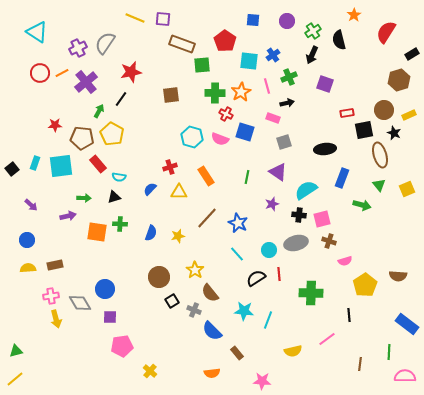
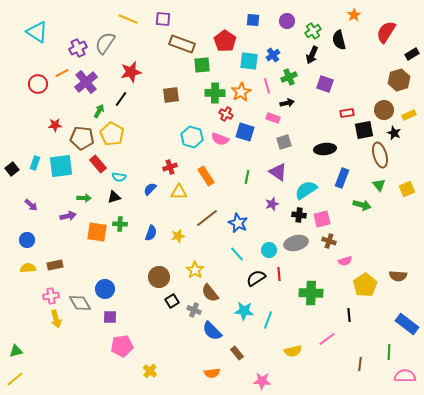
yellow line at (135, 18): moved 7 px left, 1 px down
red circle at (40, 73): moved 2 px left, 11 px down
brown line at (207, 218): rotated 10 degrees clockwise
